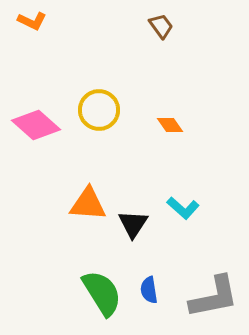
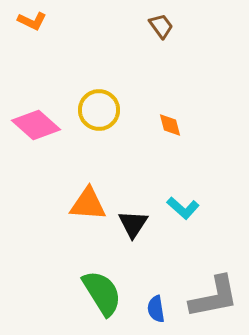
orange diamond: rotated 20 degrees clockwise
blue semicircle: moved 7 px right, 19 px down
